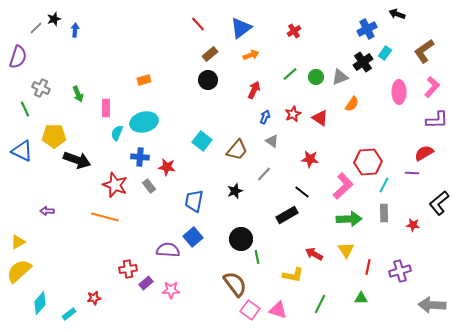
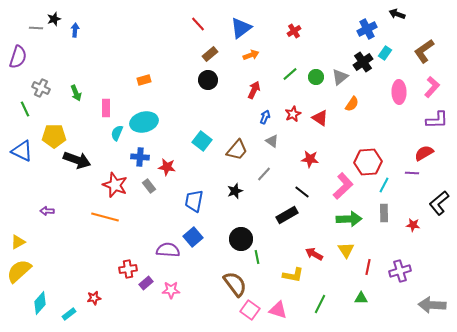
gray line at (36, 28): rotated 48 degrees clockwise
gray triangle at (340, 77): rotated 18 degrees counterclockwise
green arrow at (78, 94): moved 2 px left, 1 px up
